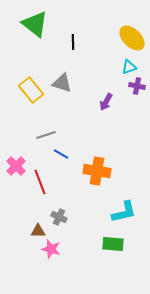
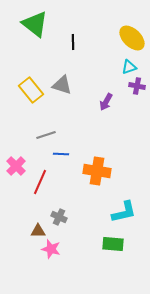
gray triangle: moved 2 px down
blue line: rotated 28 degrees counterclockwise
red line: rotated 45 degrees clockwise
